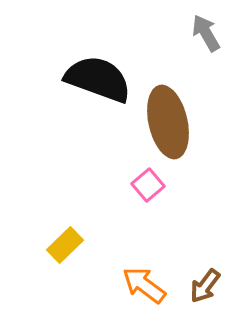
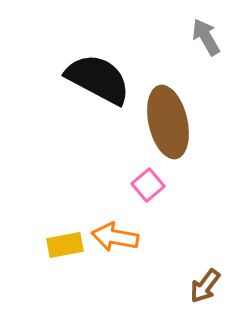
gray arrow: moved 4 px down
black semicircle: rotated 8 degrees clockwise
yellow rectangle: rotated 33 degrees clockwise
orange arrow: moved 29 px left, 48 px up; rotated 27 degrees counterclockwise
